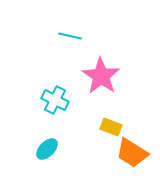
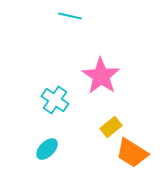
cyan line: moved 20 px up
cyan cross: rotated 8 degrees clockwise
yellow rectangle: rotated 60 degrees counterclockwise
